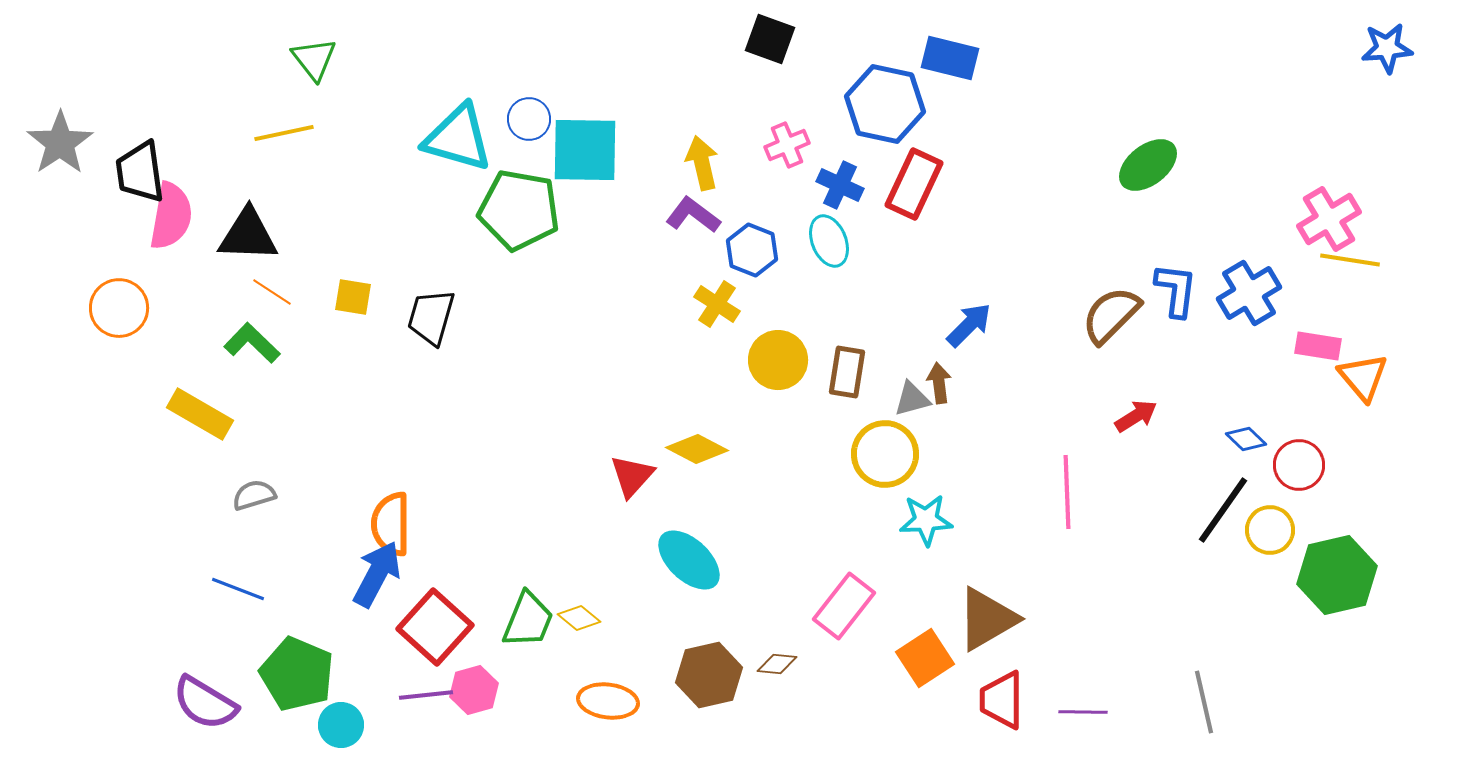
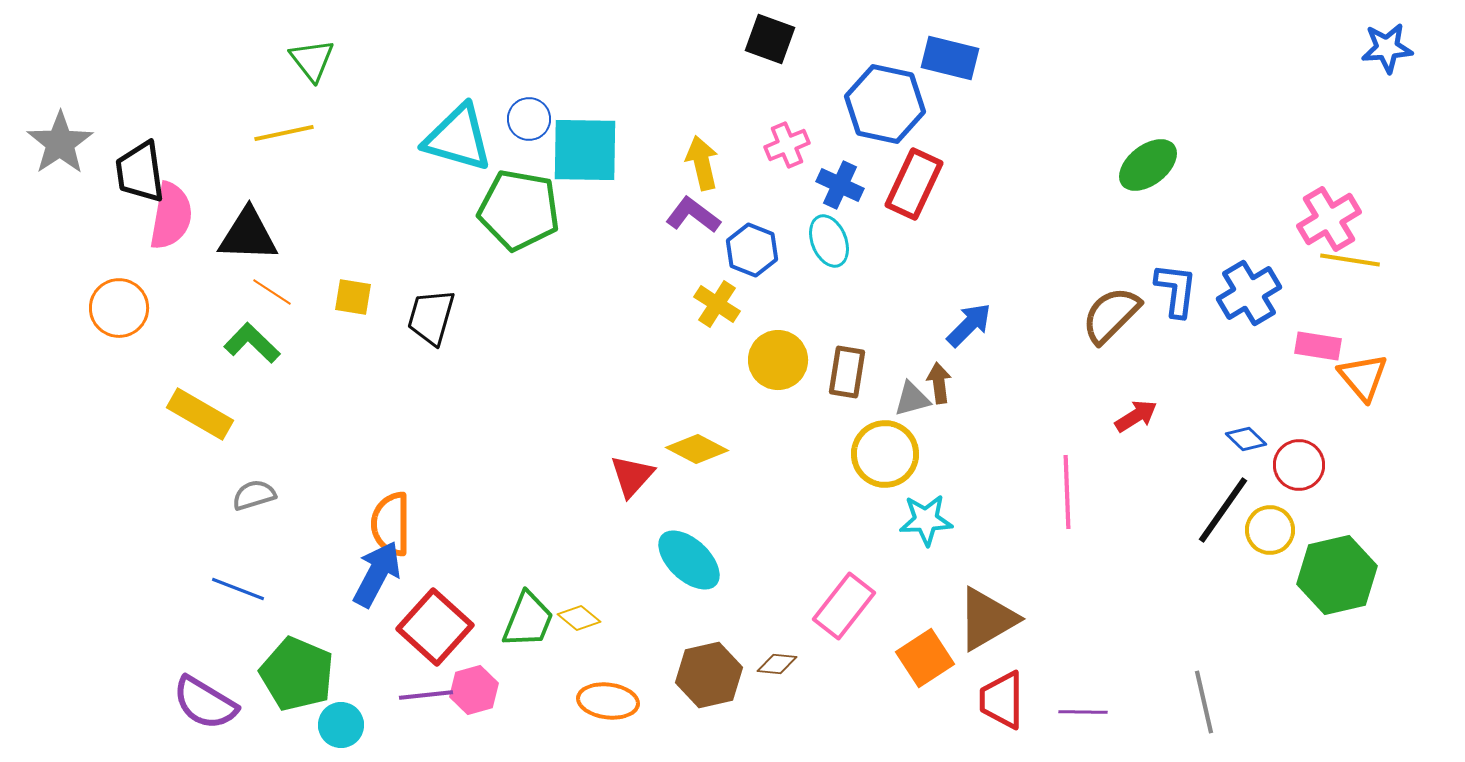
green triangle at (314, 59): moved 2 px left, 1 px down
